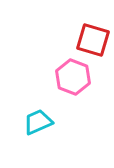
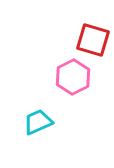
pink hexagon: rotated 12 degrees clockwise
